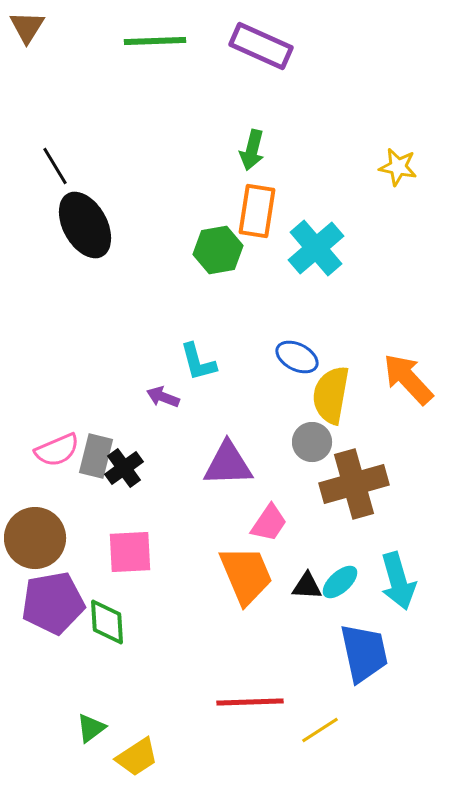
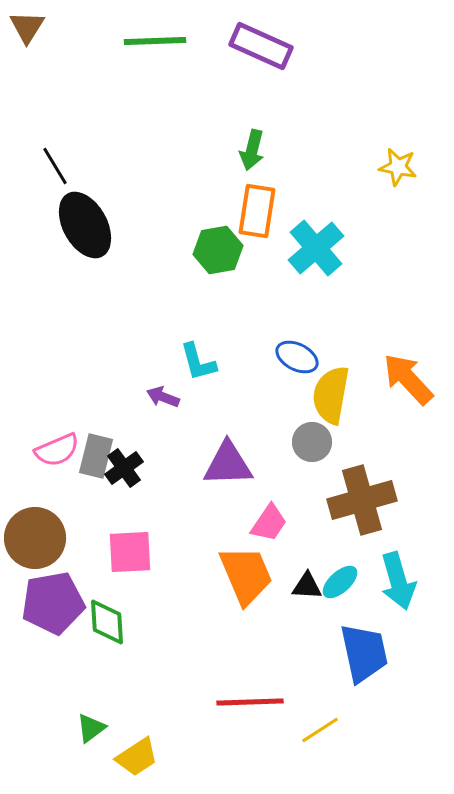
brown cross: moved 8 px right, 16 px down
